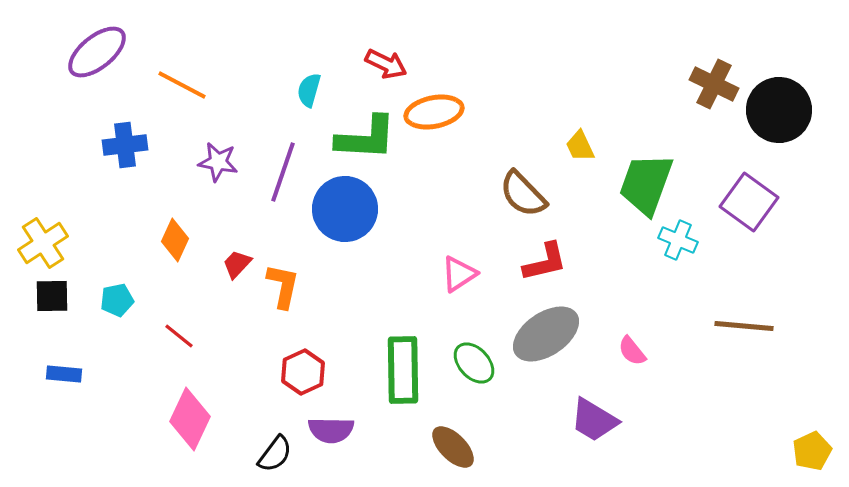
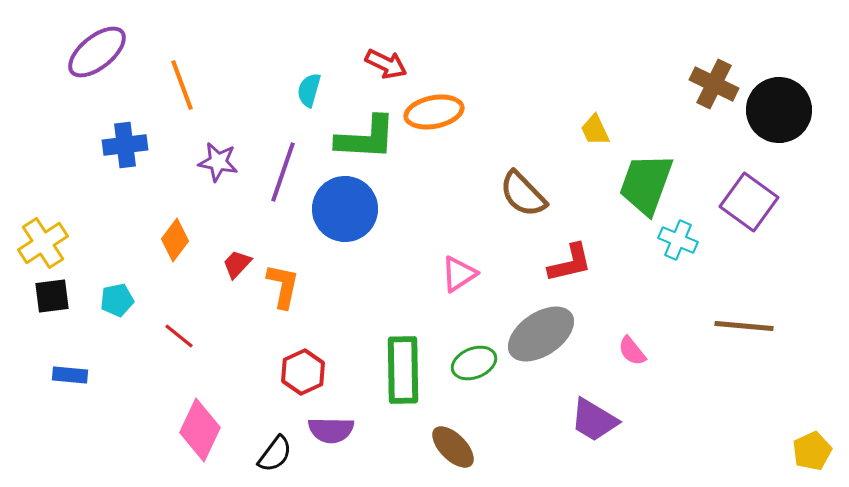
orange line: rotated 42 degrees clockwise
yellow trapezoid: moved 15 px right, 16 px up
orange diamond: rotated 12 degrees clockwise
red L-shape: moved 25 px right, 1 px down
black square: rotated 6 degrees counterclockwise
gray ellipse: moved 5 px left
green ellipse: rotated 69 degrees counterclockwise
blue rectangle: moved 6 px right, 1 px down
pink diamond: moved 10 px right, 11 px down
